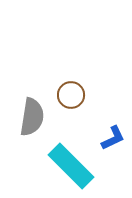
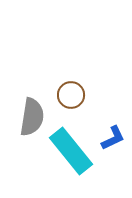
cyan rectangle: moved 15 px up; rotated 6 degrees clockwise
